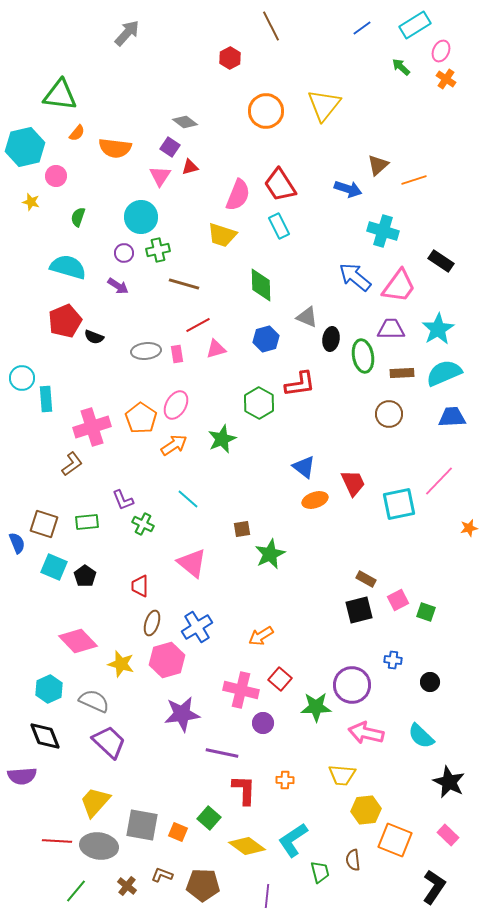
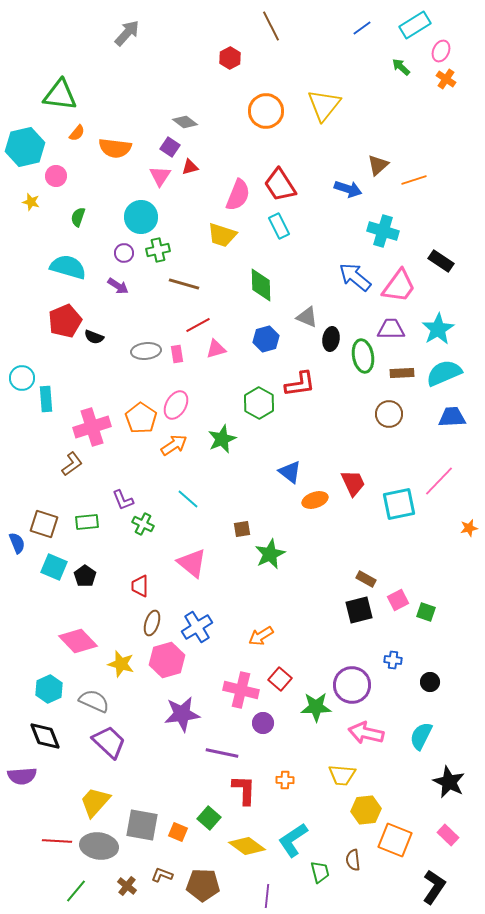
blue triangle at (304, 467): moved 14 px left, 5 px down
cyan semicircle at (421, 736): rotated 72 degrees clockwise
